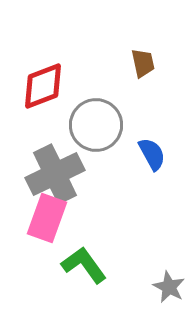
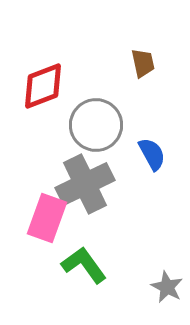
gray cross: moved 30 px right, 10 px down
gray star: moved 2 px left
